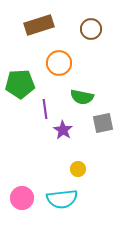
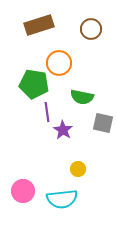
green pentagon: moved 14 px right; rotated 12 degrees clockwise
purple line: moved 2 px right, 3 px down
gray square: rotated 25 degrees clockwise
pink circle: moved 1 px right, 7 px up
